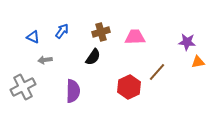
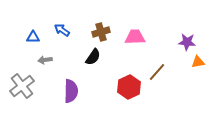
blue arrow: moved 1 px up; rotated 91 degrees counterclockwise
blue triangle: rotated 24 degrees counterclockwise
gray cross: moved 1 px left, 1 px up; rotated 10 degrees counterclockwise
purple semicircle: moved 2 px left
